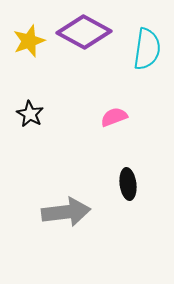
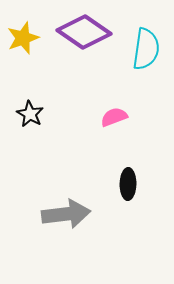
purple diamond: rotated 6 degrees clockwise
yellow star: moved 6 px left, 3 px up
cyan semicircle: moved 1 px left
black ellipse: rotated 8 degrees clockwise
gray arrow: moved 2 px down
